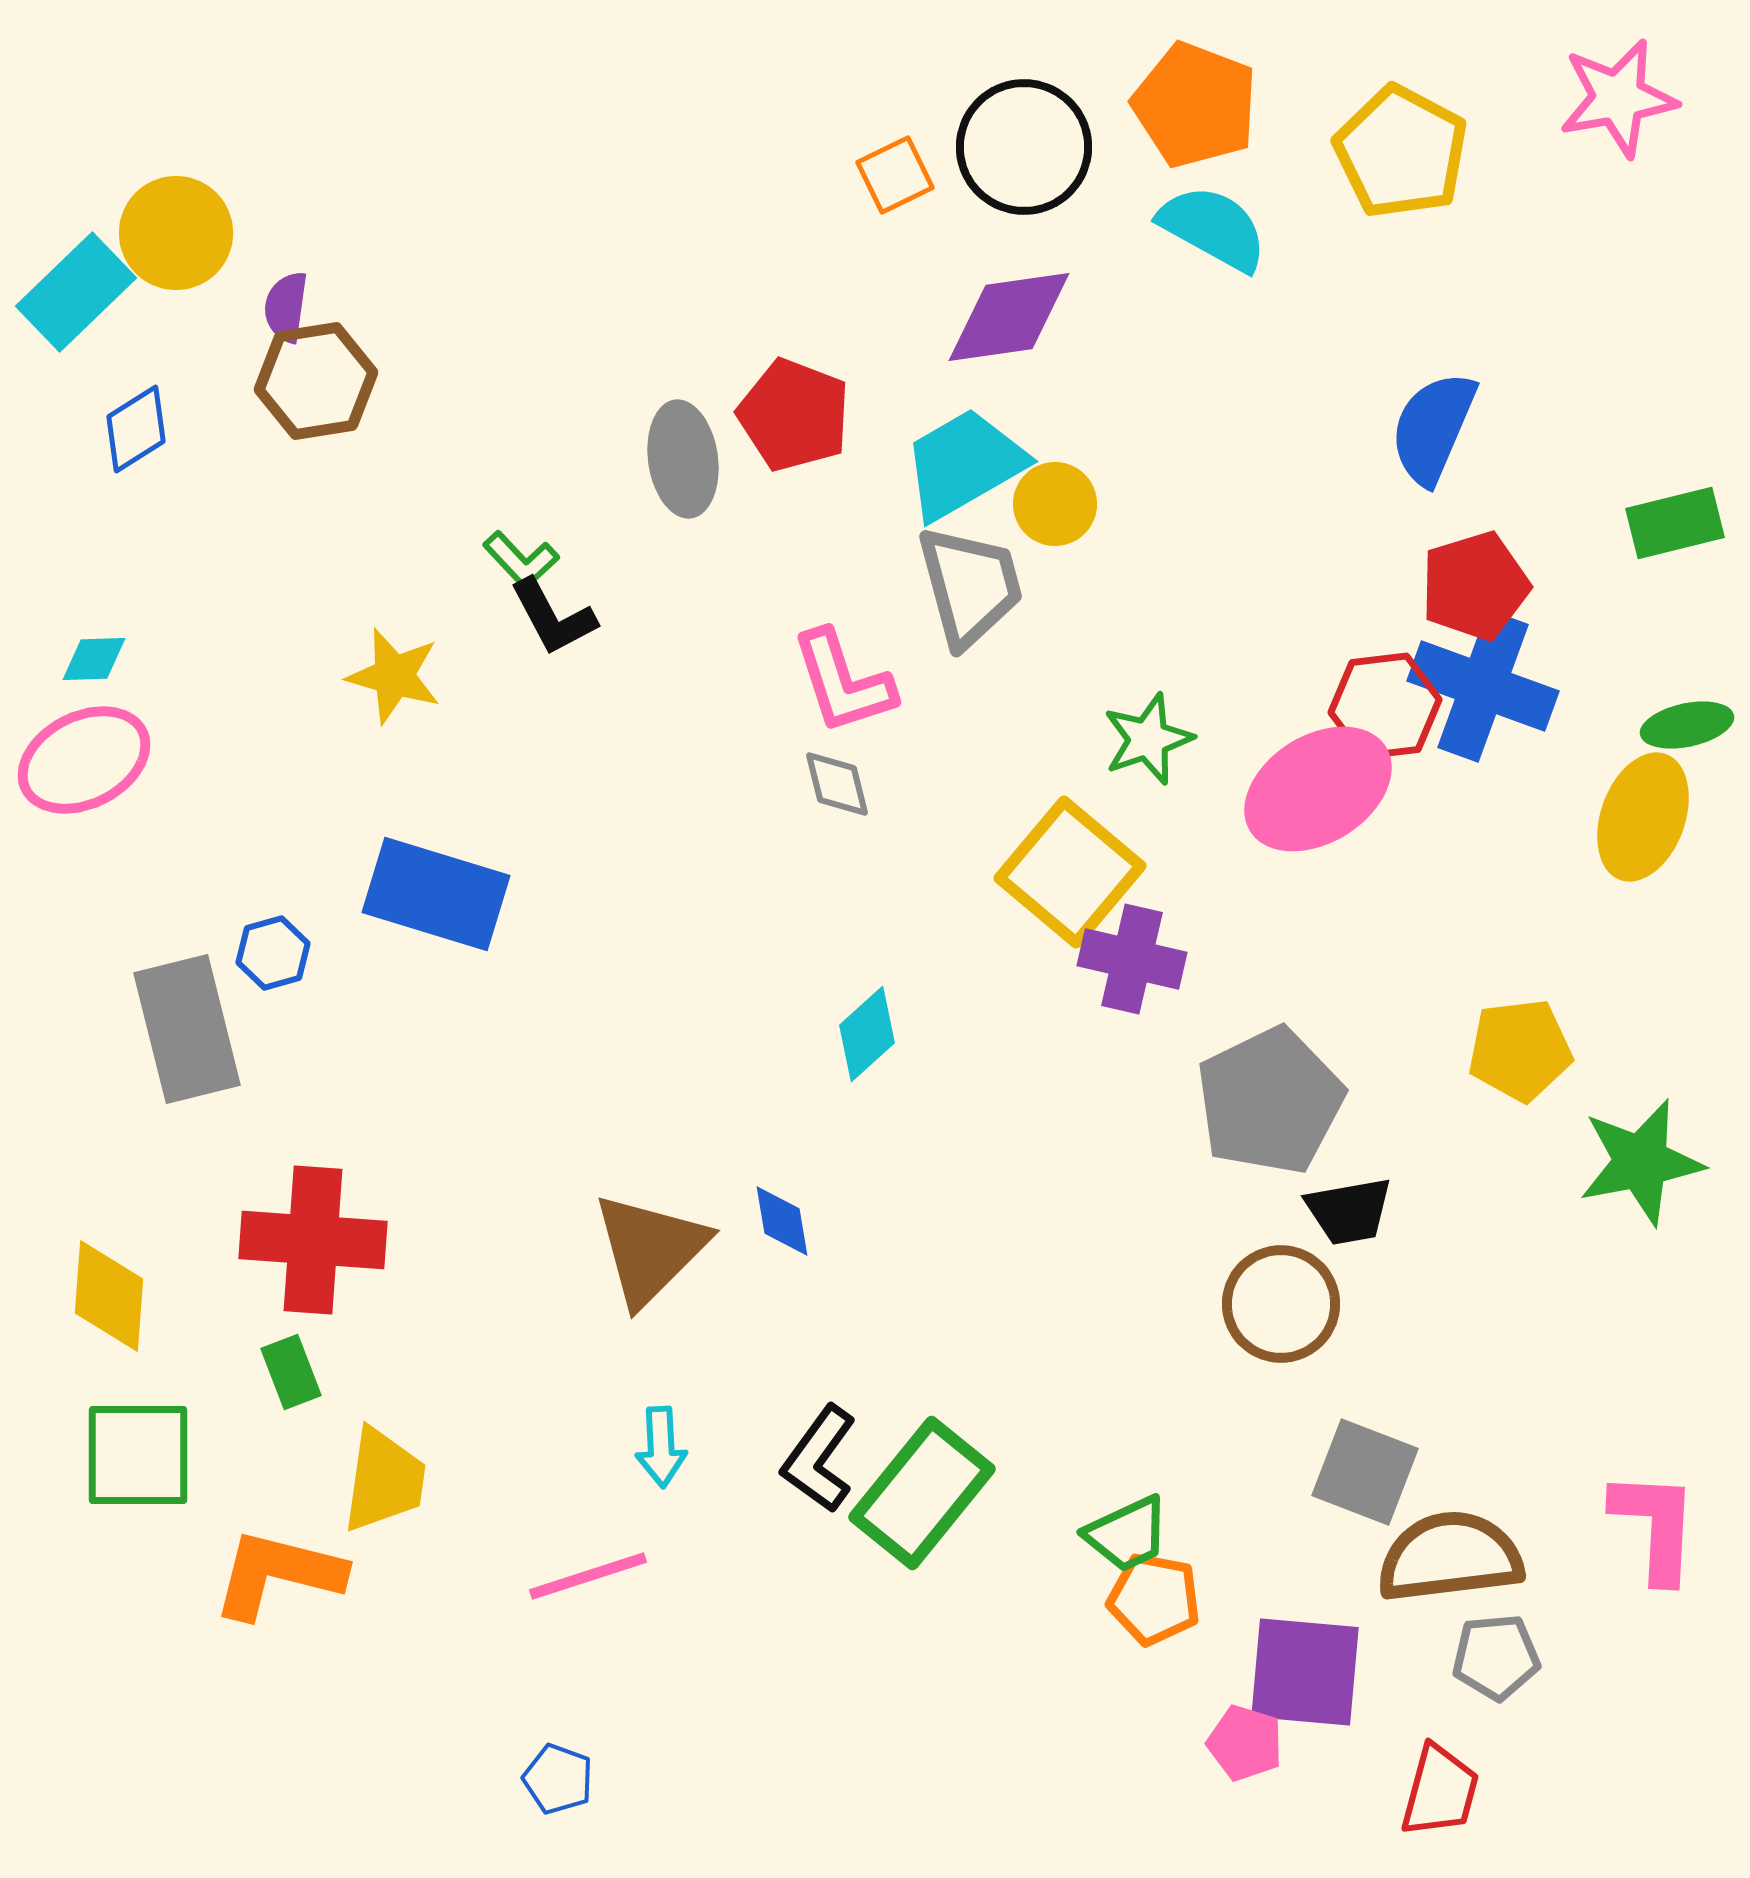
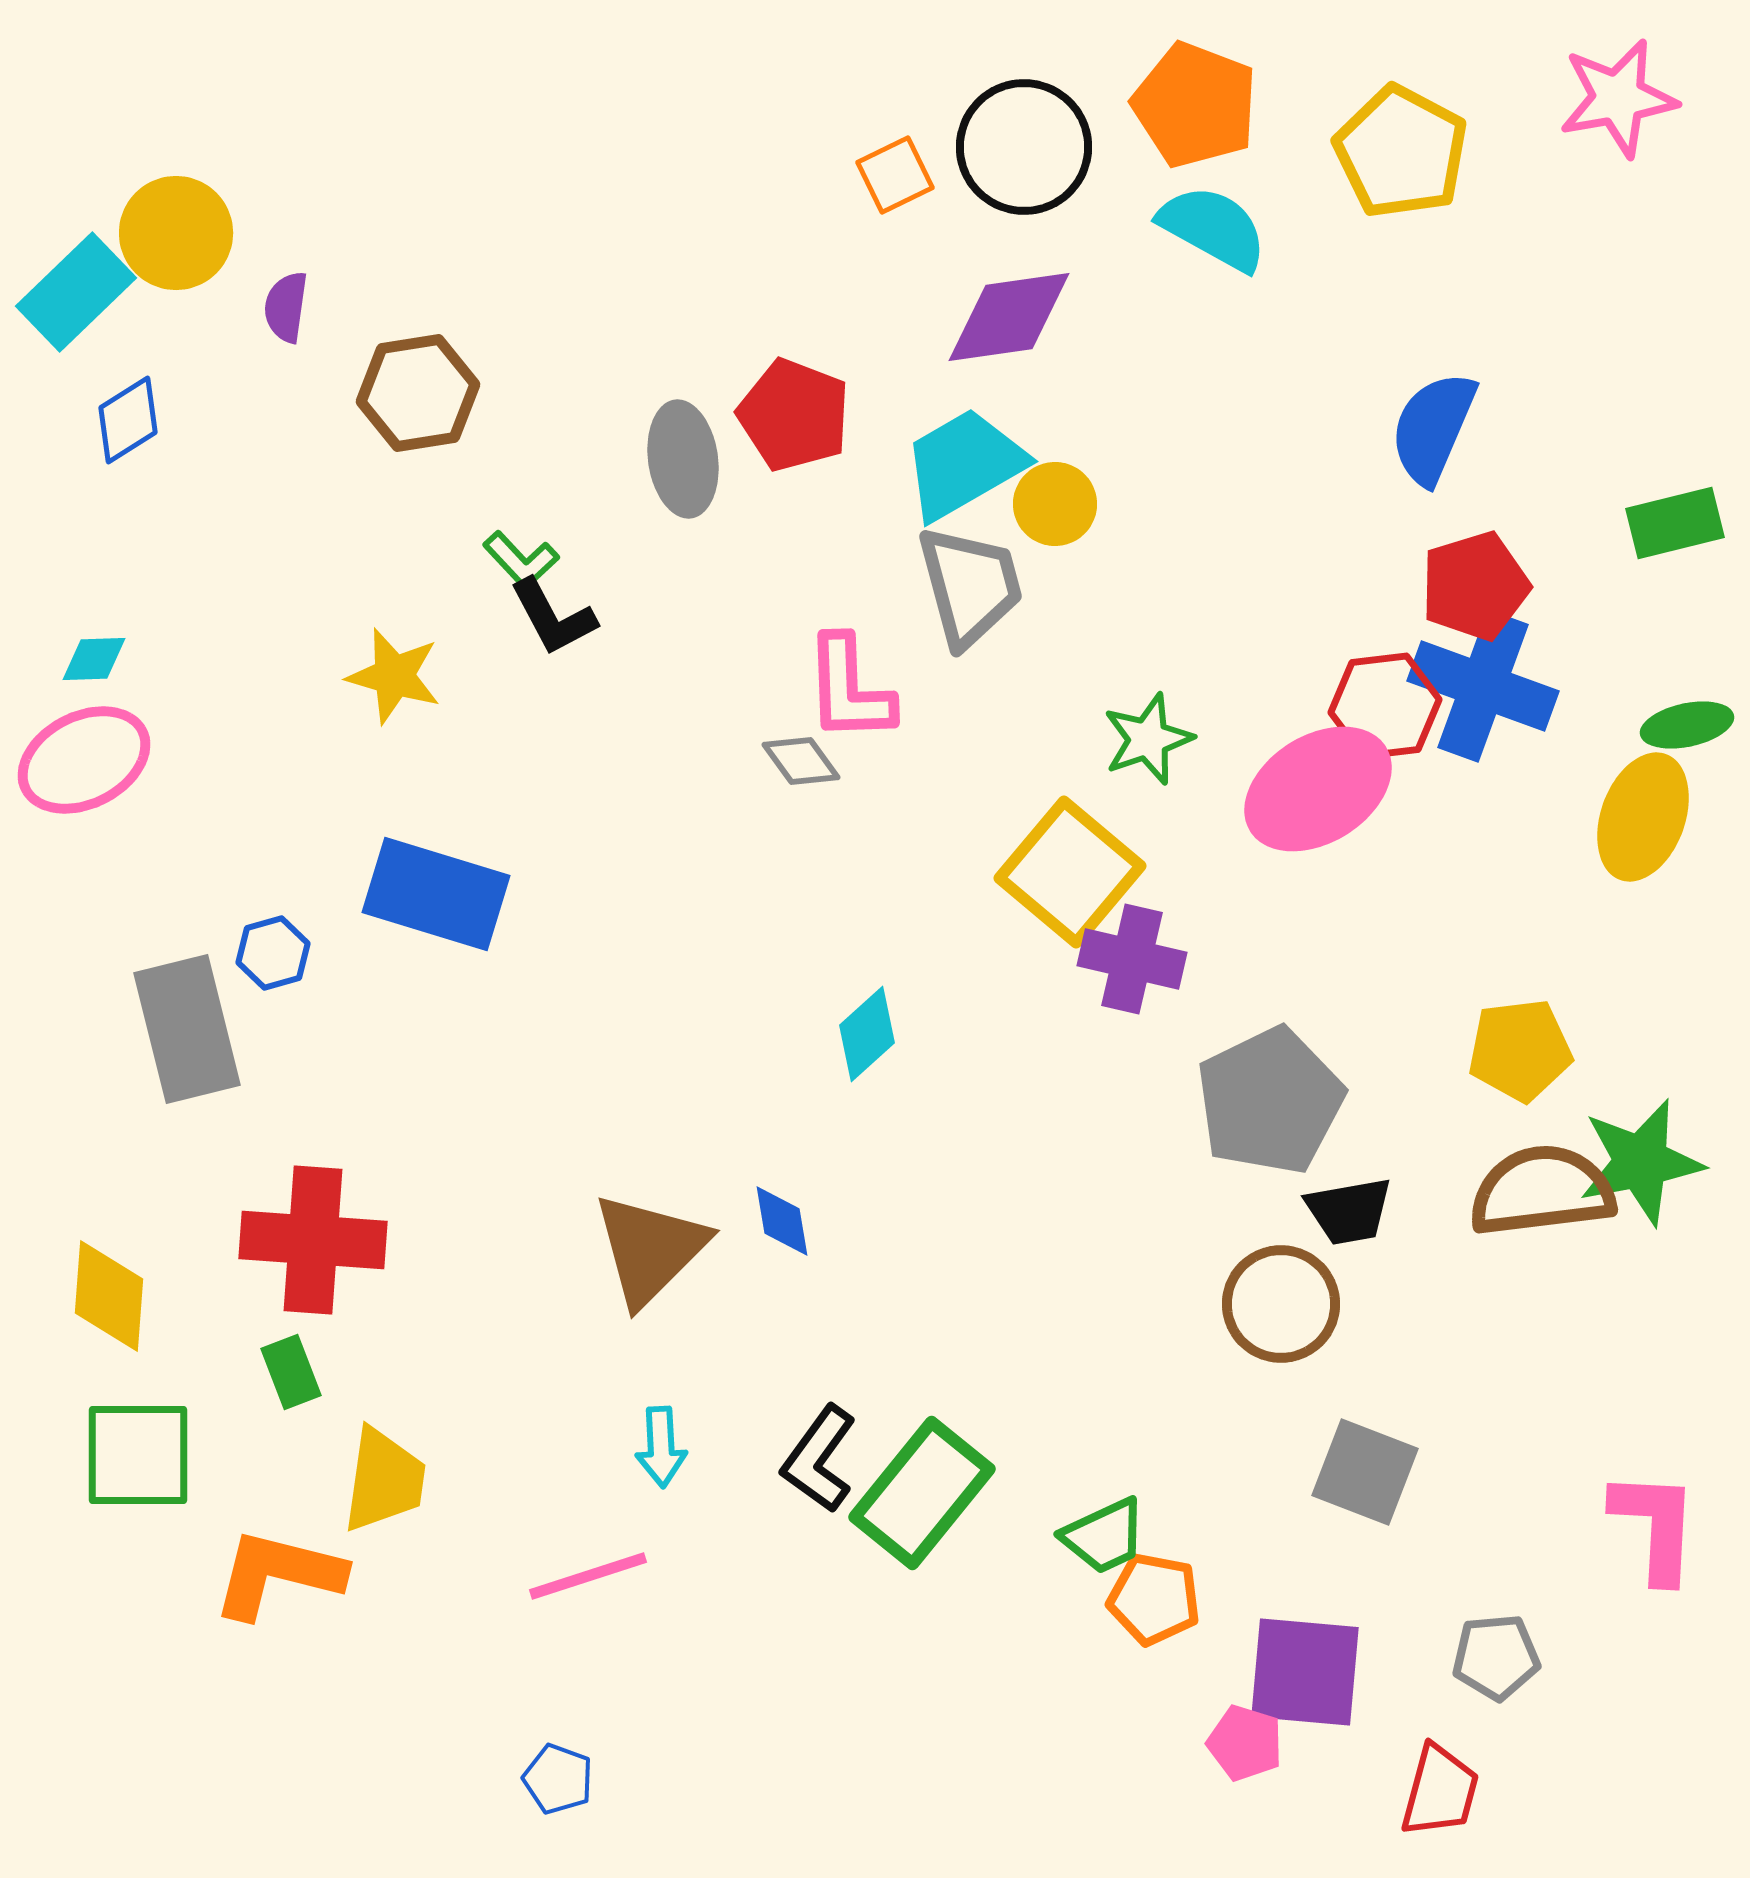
brown hexagon at (316, 381): moved 102 px right, 12 px down
blue diamond at (136, 429): moved 8 px left, 9 px up
pink L-shape at (843, 682): moved 6 px right, 7 px down; rotated 16 degrees clockwise
gray diamond at (837, 784): moved 36 px left, 23 px up; rotated 22 degrees counterclockwise
green trapezoid at (1127, 1534): moved 23 px left, 2 px down
brown semicircle at (1450, 1557): moved 92 px right, 366 px up
